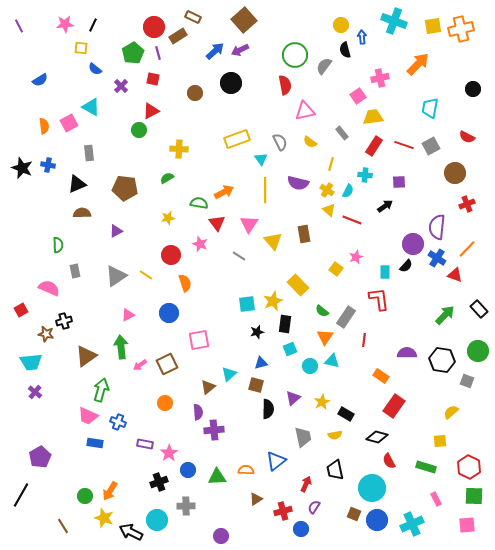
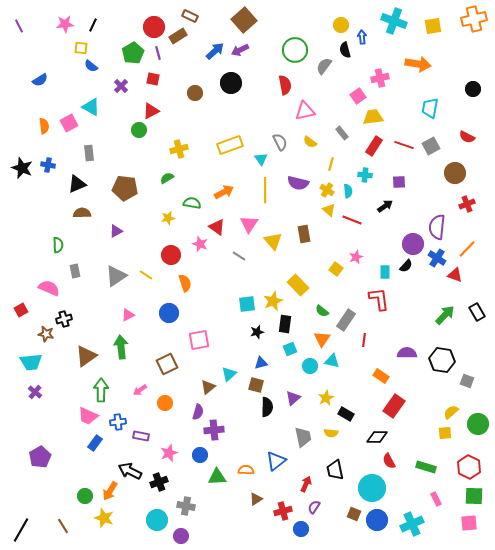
brown rectangle at (193, 17): moved 3 px left, 1 px up
orange cross at (461, 29): moved 13 px right, 10 px up
green circle at (295, 55): moved 5 px up
orange arrow at (418, 64): rotated 55 degrees clockwise
blue semicircle at (95, 69): moved 4 px left, 3 px up
yellow rectangle at (237, 139): moved 7 px left, 6 px down
yellow cross at (179, 149): rotated 18 degrees counterclockwise
cyan semicircle at (348, 191): rotated 32 degrees counterclockwise
green semicircle at (199, 203): moved 7 px left
red triangle at (217, 223): moved 4 px down; rotated 18 degrees counterclockwise
black rectangle at (479, 309): moved 2 px left, 3 px down; rotated 12 degrees clockwise
gray rectangle at (346, 317): moved 3 px down
black cross at (64, 321): moved 2 px up
orange triangle at (325, 337): moved 3 px left, 2 px down
green circle at (478, 351): moved 73 px down
pink arrow at (140, 365): moved 25 px down
green arrow at (101, 390): rotated 15 degrees counterclockwise
yellow star at (322, 402): moved 4 px right, 4 px up
black semicircle at (268, 409): moved 1 px left, 2 px up
purple semicircle at (198, 412): rotated 21 degrees clockwise
blue cross at (118, 422): rotated 28 degrees counterclockwise
yellow semicircle at (335, 435): moved 4 px left, 2 px up; rotated 16 degrees clockwise
black diamond at (377, 437): rotated 15 degrees counterclockwise
yellow square at (440, 441): moved 5 px right, 8 px up
blue rectangle at (95, 443): rotated 63 degrees counterclockwise
purple rectangle at (145, 444): moved 4 px left, 8 px up
pink star at (169, 453): rotated 12 degrees clockwise
blue circle at (188, 470): moved 12 px right, 15 px up
black line at (21, 495): moved 35 px down
gray cross at (186, 506): rotated 12 degrees clockwise
pink square at (467, 525): moved 2 px right, 2 px up
black arrow at (131, 532): moved 1 px left, 61 px up
purple circle at (221, 536): moved 40 px left
